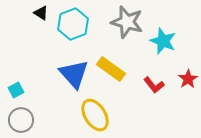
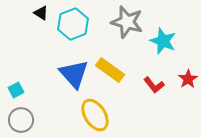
yellow rectangle: moved 1 px left, 1 px down
